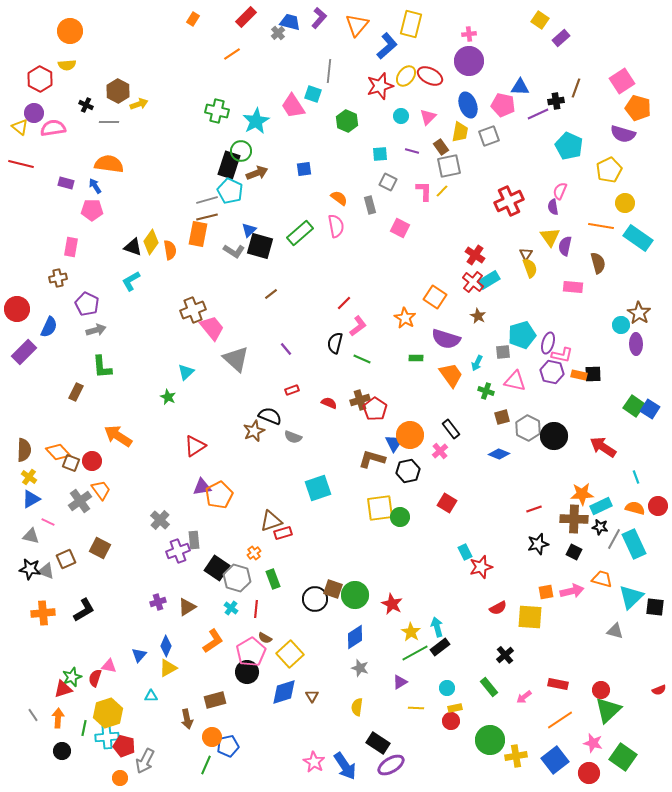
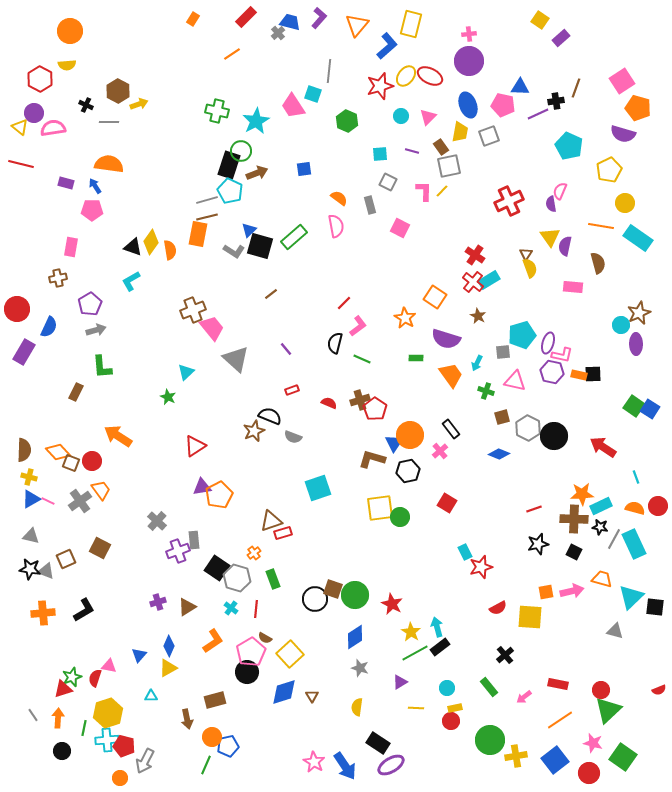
purple semicircle at (553, 207): moved 2 px left, 3 px up
green rectangle at (300, 233): moved 6 px left, 4 px down
purple pentagon at (87, 304): moved 3 px right; rotated 15 degrees clockwise
brown star at (639, 313): rotated 15 degrees clockwise
purple rectangle at (24, 352): rotated 15 degrees counterclockwise
yellow cross at (29, 477): rotated 21 degrees counterclockwise
gray cross at (160, 520): moved 3 px left, 1 px down
pink line at (48, 522): moved 21 px up
blue diamond at (166, 646): moved 3 px right
cyan cross at (107, 737): moved 3 px down
